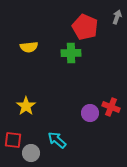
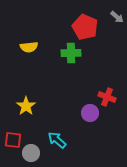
gray arrow: rotated 112 degrees clockwise
red cross: moved 4 px left, 10 px up
